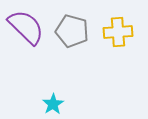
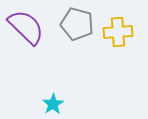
gray pentagon: moved 5 px right, 7 px up
